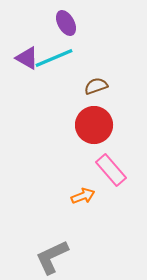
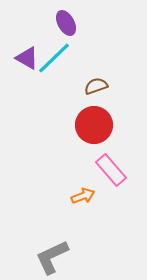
cyan line: rotated 21 degrees counterclockwise
